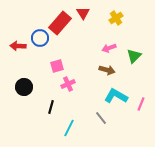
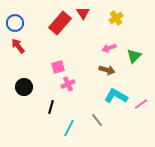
blue circle: moved 25 px left, 15 px up
red arrow: rotated 49 degrees clockwise
pink square: moved 1 px right, 1 px down
pink line: rotated 32 degrees clockwise
gray line: moved 4 px left, 2 px down
